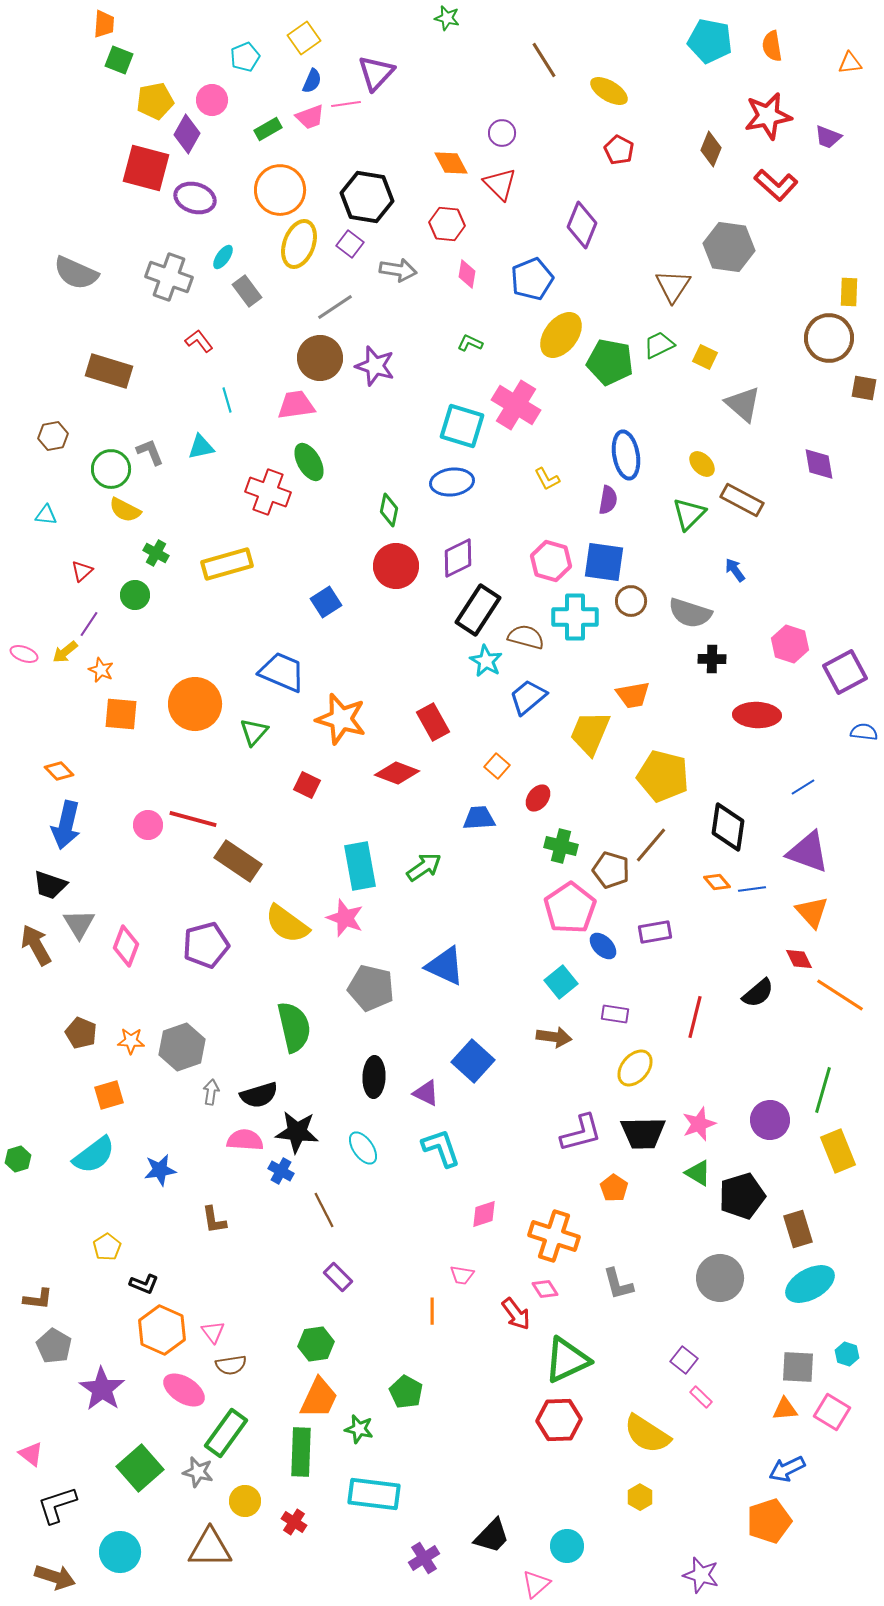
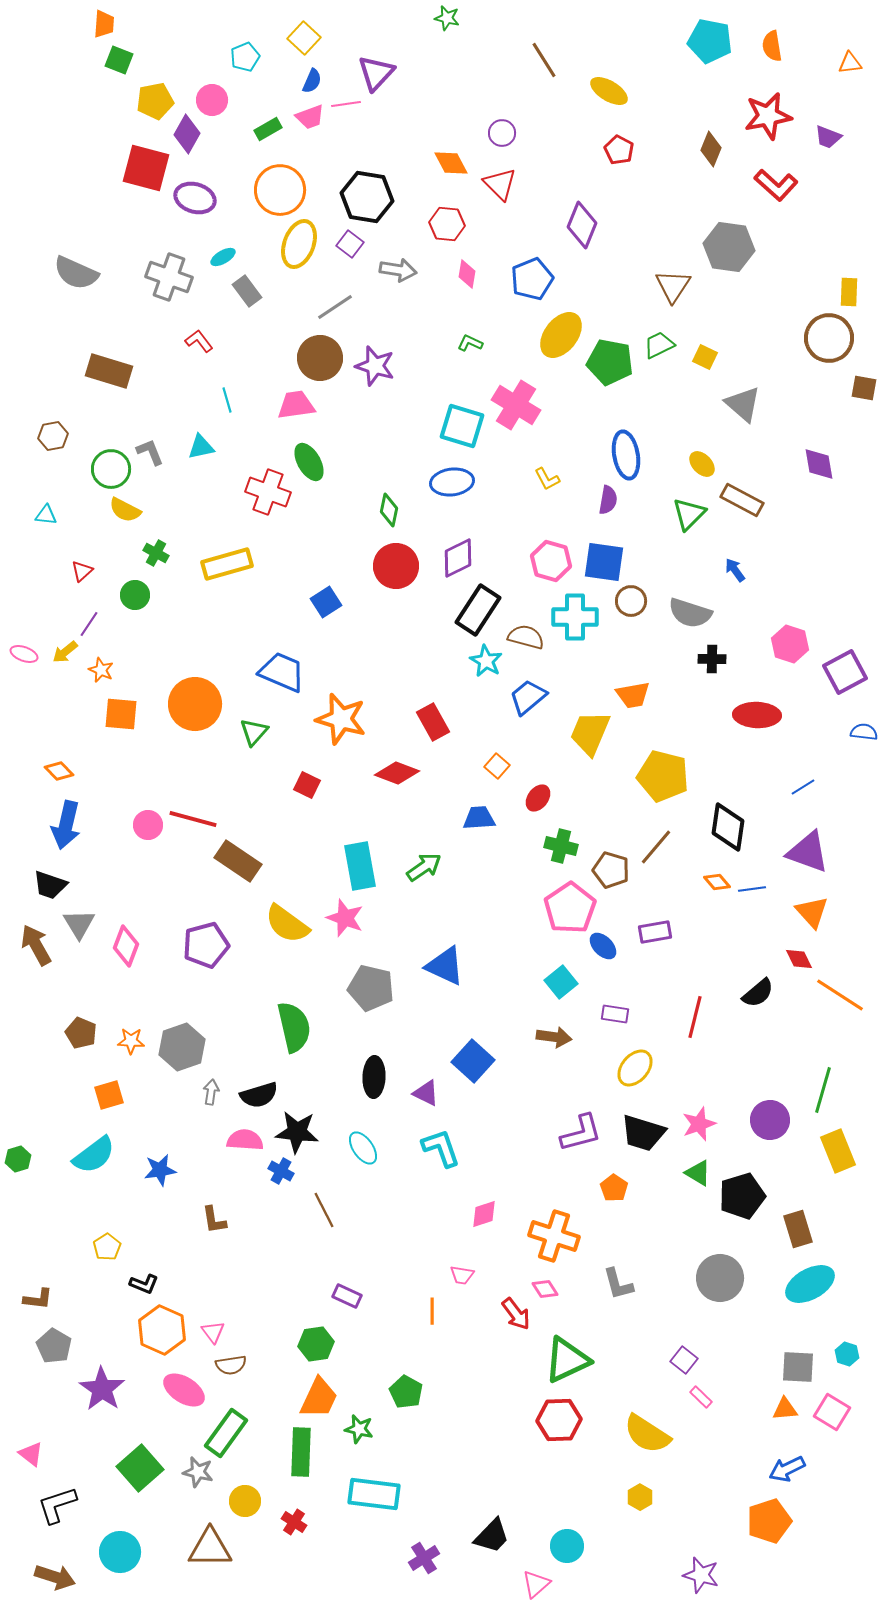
yellow square at (304, 38): rotated 12 degrees counterclockwise
cyan ellipse at (223, 257): rotated 25 degrees clockwise
brown line at (651, 845): moved 5 px right, 2 px down
black trapezoid at (643, 1133): rotated 18 degrees clockwise
purple rectangle at (338, 1277): moved 9 px right, 19 px down; rotated 20 degrees counterclockwise
